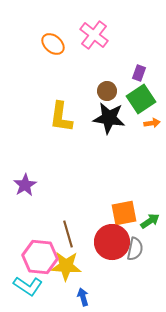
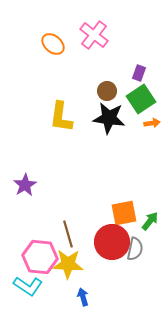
green arrow: rotated 18 degrees counterclockwise
yellow star: moved 2 px right, 2 px up
